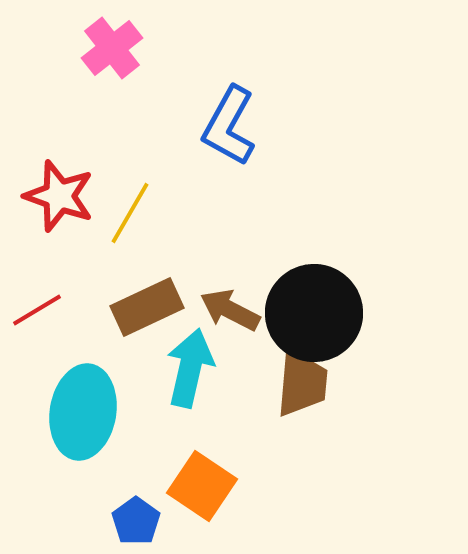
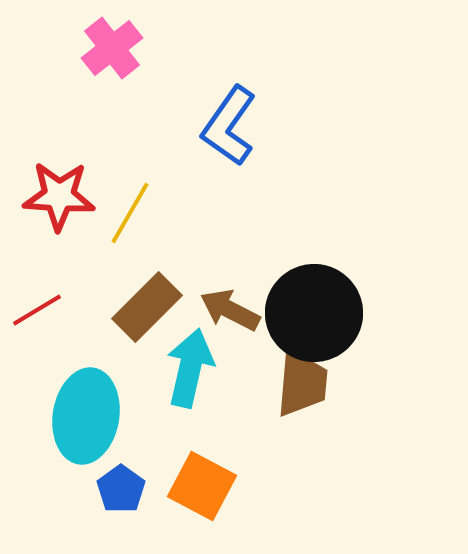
blue L-shape: rotated 6 degrees clockwise
red star: rotated 16 degrees counterclockwise
brown rectangle: rotated 20 degrees counterclockwise
cyan ellipse: moved 3 px right, 4 px down
orange square: rotated 6 degrees counterclockwise
blue pentagon: moved 15 px left, 32 px up
